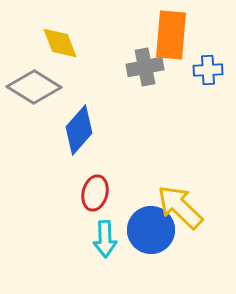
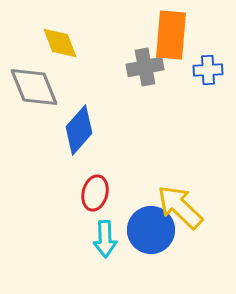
gray diamond: rotated 36 degrees clockwise
